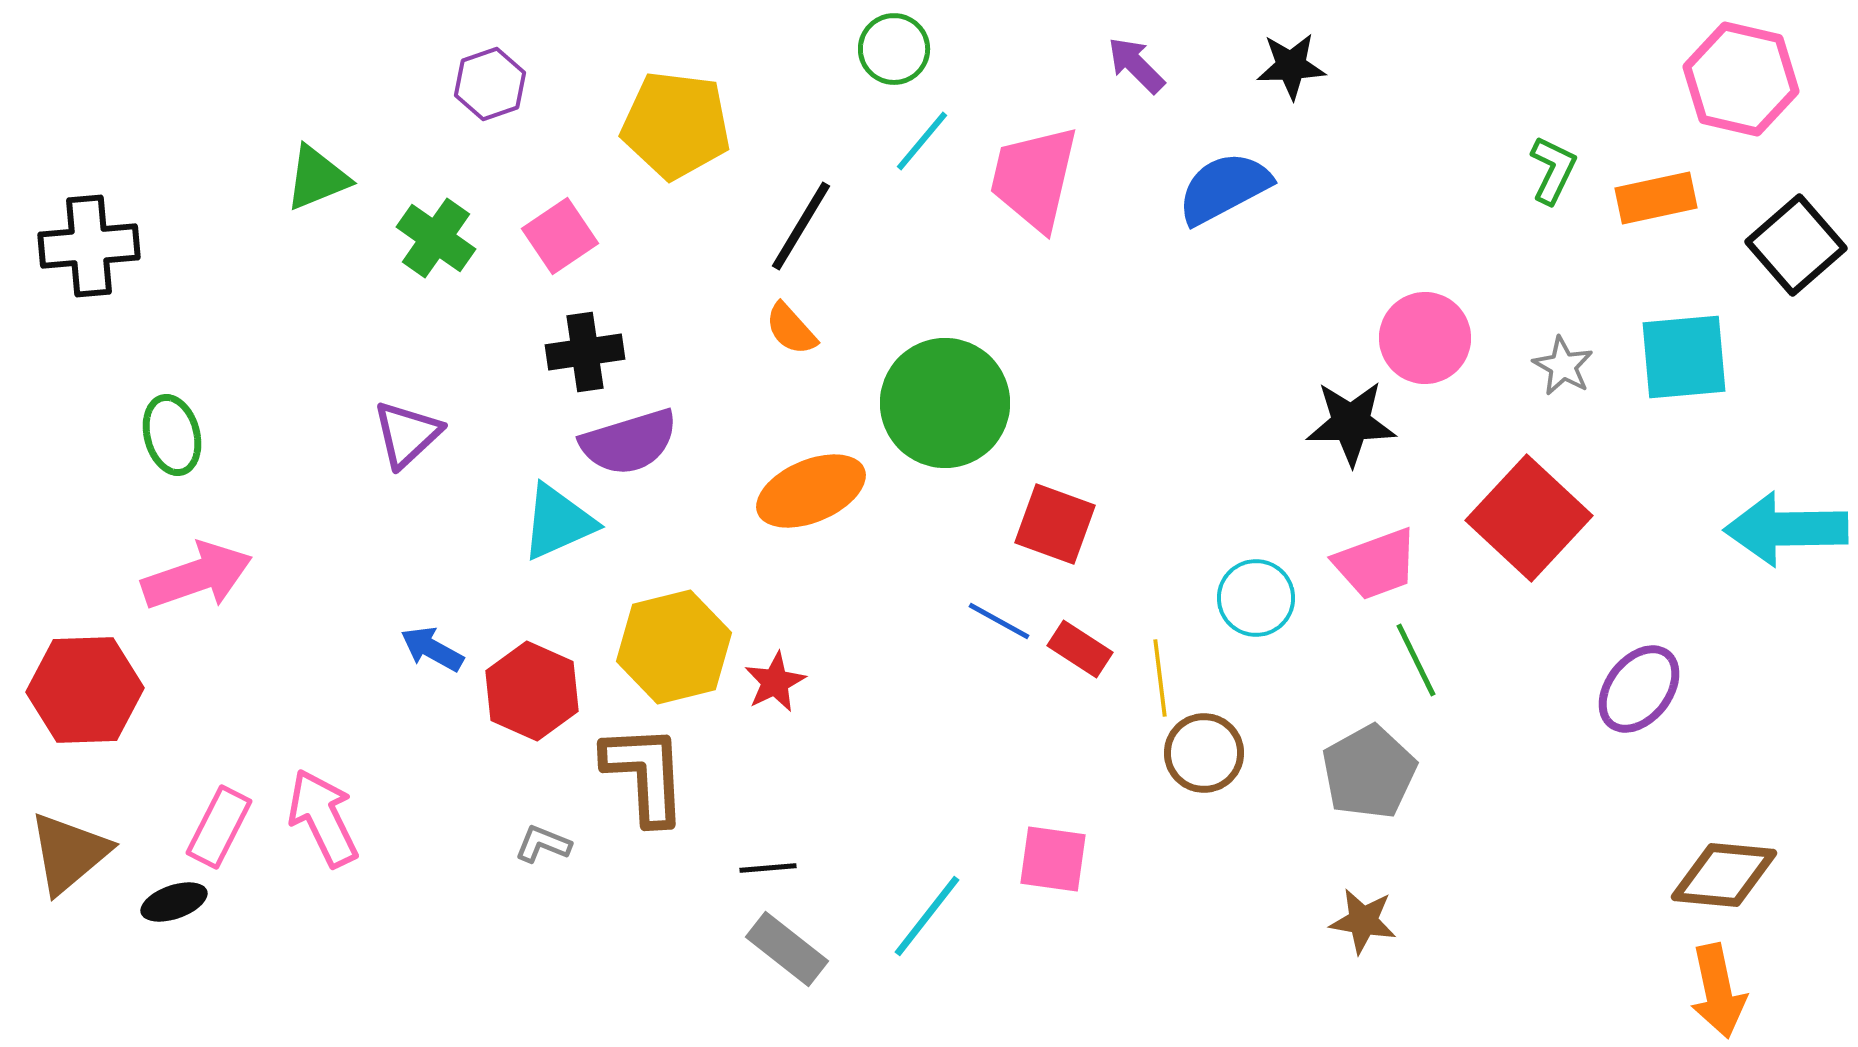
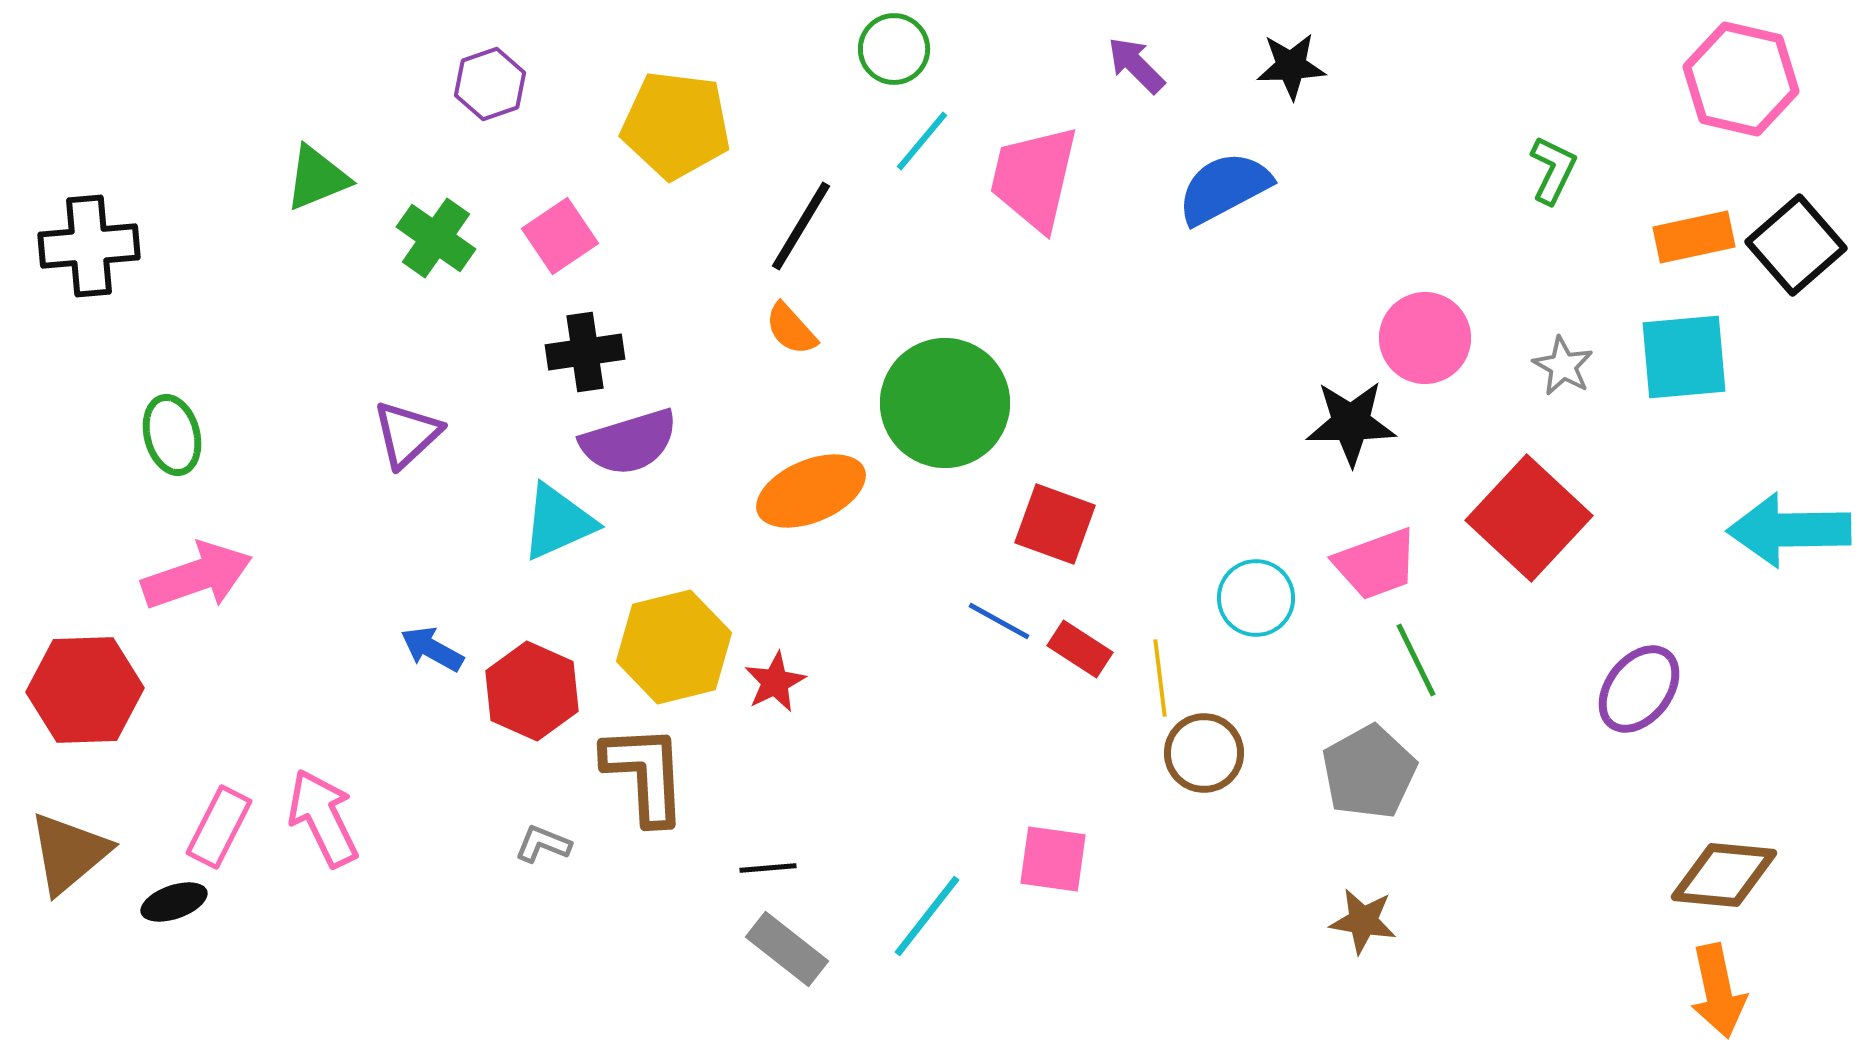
orange rectangle at (1656, 198): moved 38 px right, 39 px down
cyan arrow at (1786, 529): moved 3 px right, 1 px down
